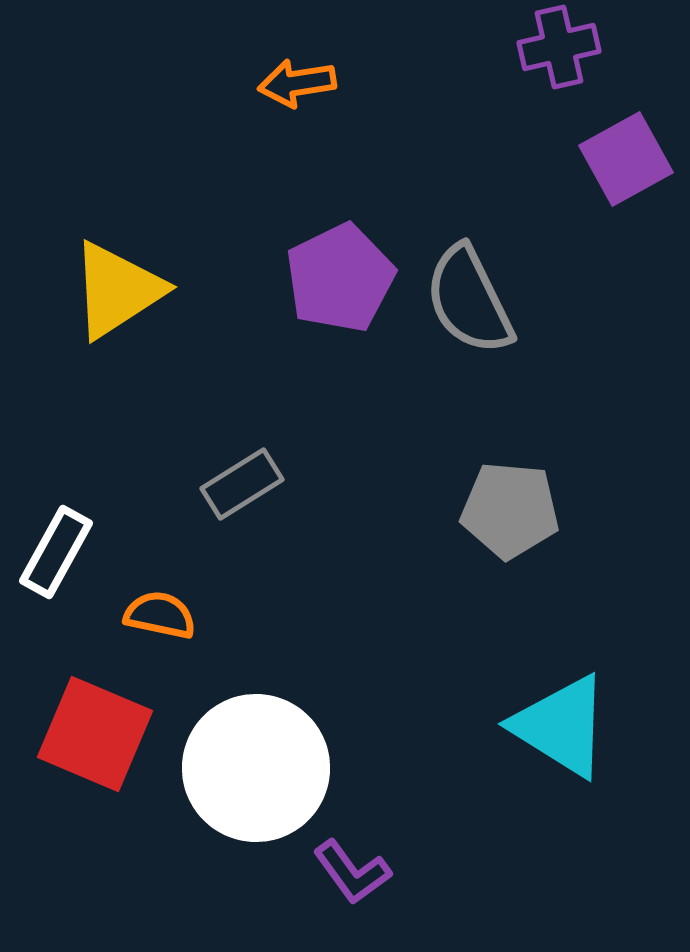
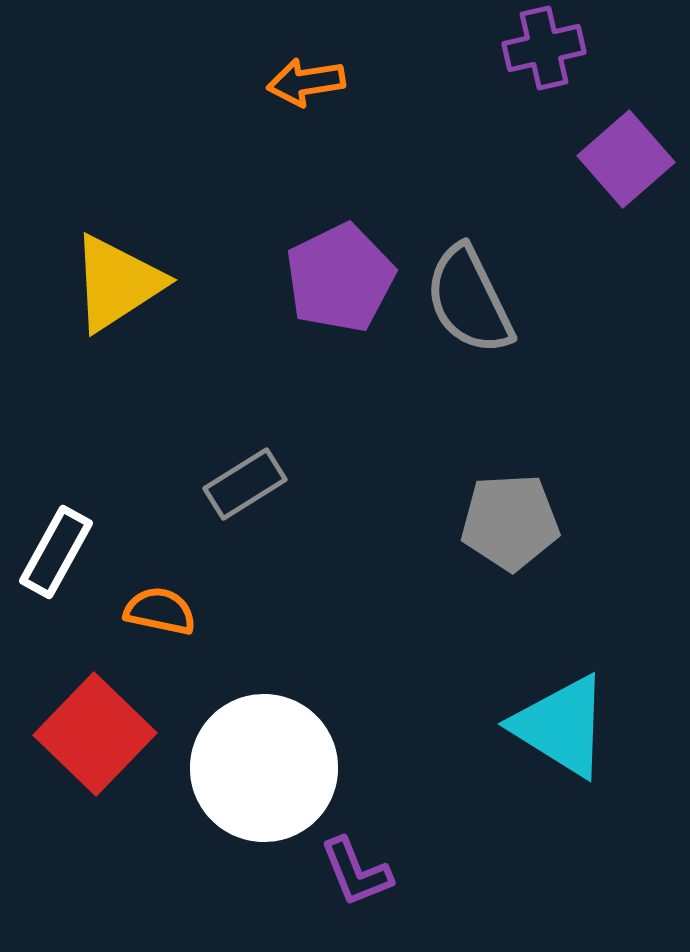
purple cross: moved 15 px left, 1 px down
orange arrow: moved 9 px right, 1 px up
purple square: rotated 12 degrees counterclockwise
yellow triangle: moved 7 px up
gray rectangle: moved 3 px right
gray pentagon: moved 12 px down; rotated 8 degrees counterclockwise
orange semicircle: moved 4 px up
red square: rotated 21 degrees clockwise
white circle: moved 8 px right
purple L-shape: moved 4 px right; rotated 14 degrees clockwise
